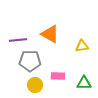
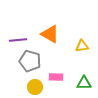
gray pentagon: rotated 15 degrees clockwise
pink rectangle: moved 2 px left, 1 px down
yellow circle: moved 2 px down
